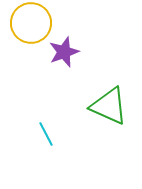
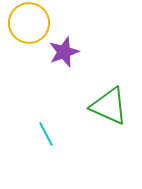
yellow circle: moved 2 px left
